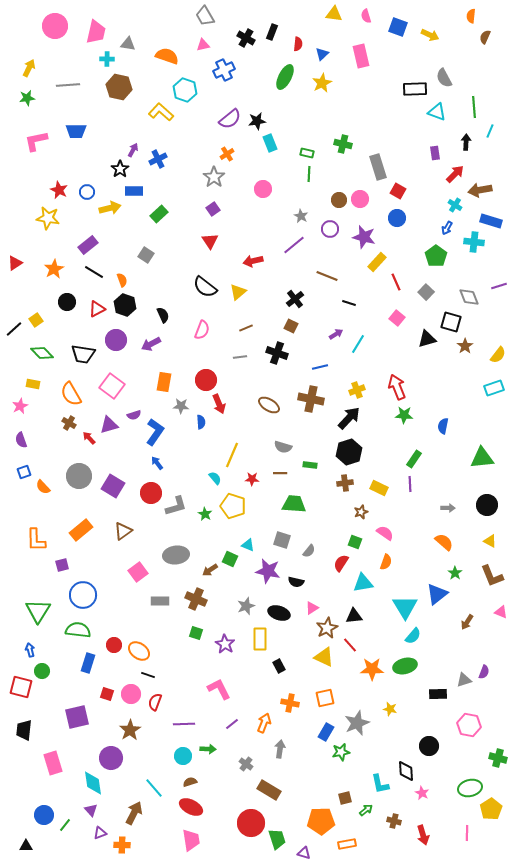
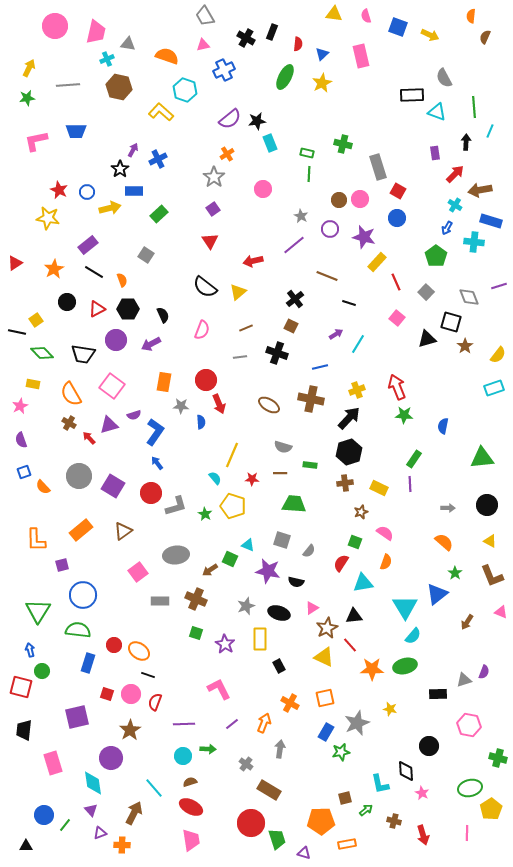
cyan cross at (107, 59): rotated 24 degrees counterclockwise
black rectangle at (415, 89): moved 3 px left, 6 px down
black hexagon at (125, 305): moved 3 px right, 4 px down; rotated 20 degrees counterclockwise
black line at (14, 329): moved 3 px right, 3 px down; rotated 54 degrees clockwise
orange cross at (290, 703): rotated 18 degrees clockwise
